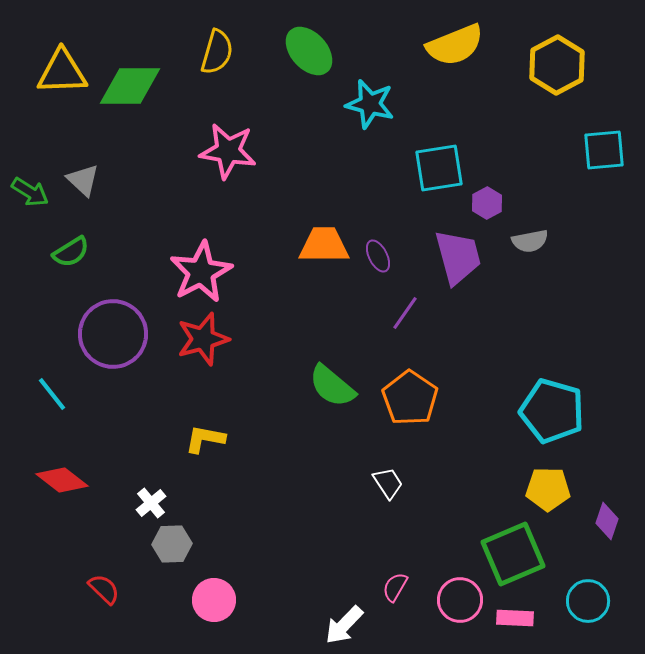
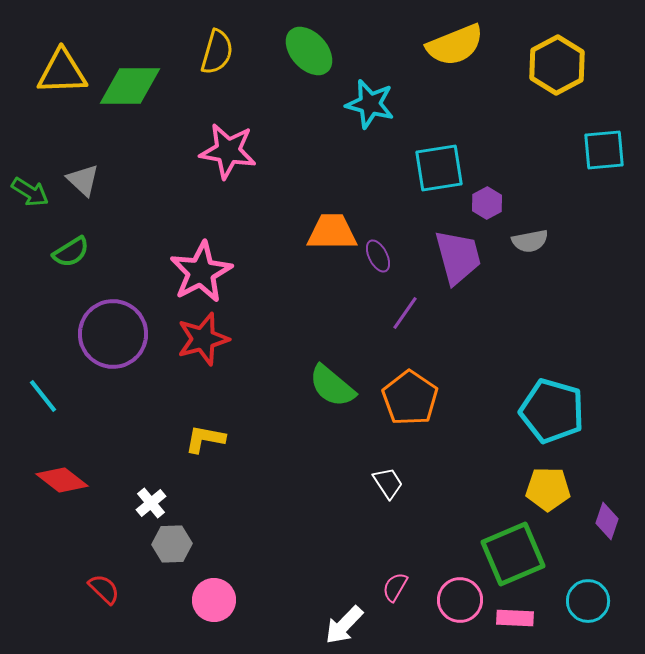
orange trapezoid at (324, 245): moved 8 px right, 13 px up
cyan line at (52, 394): moved 9 px left, 2 px down
